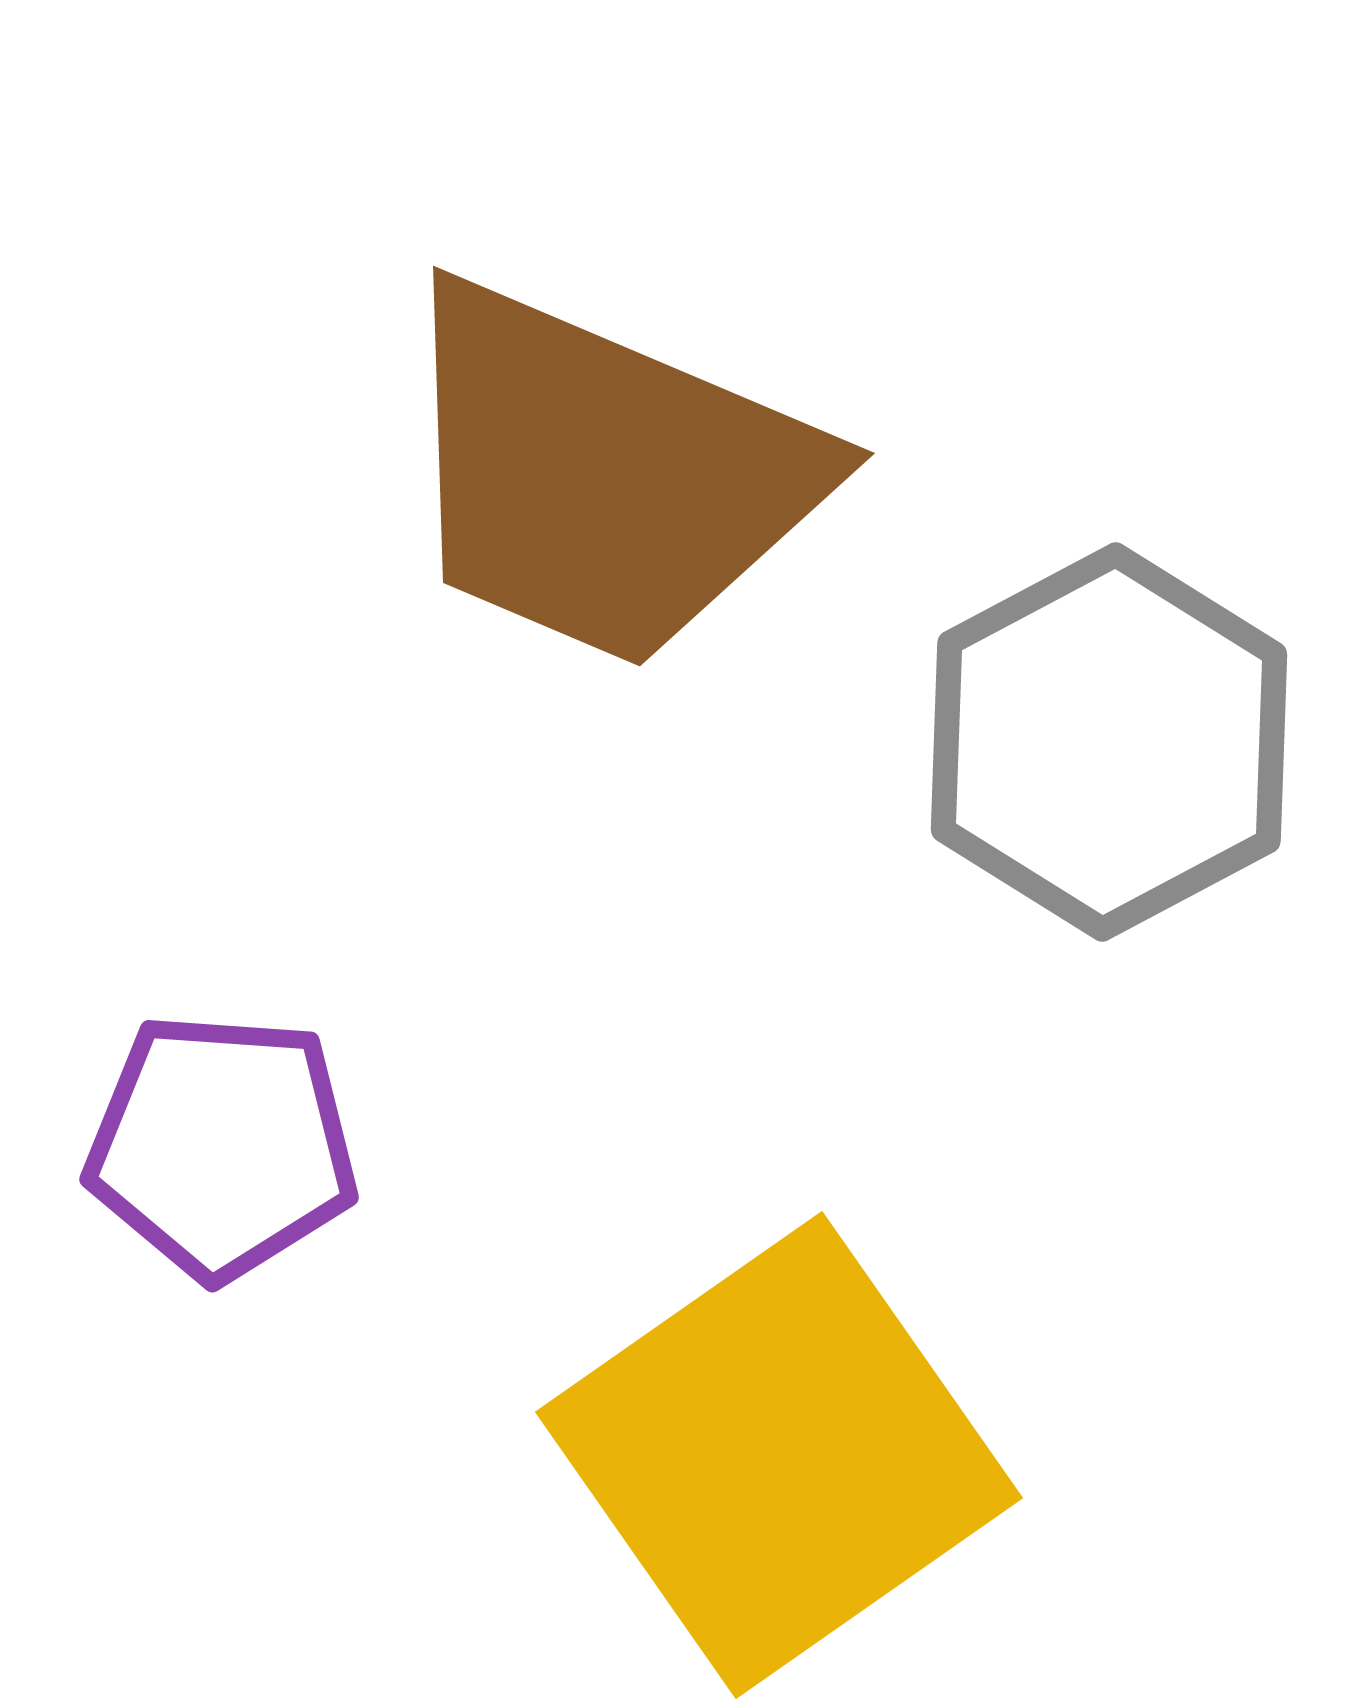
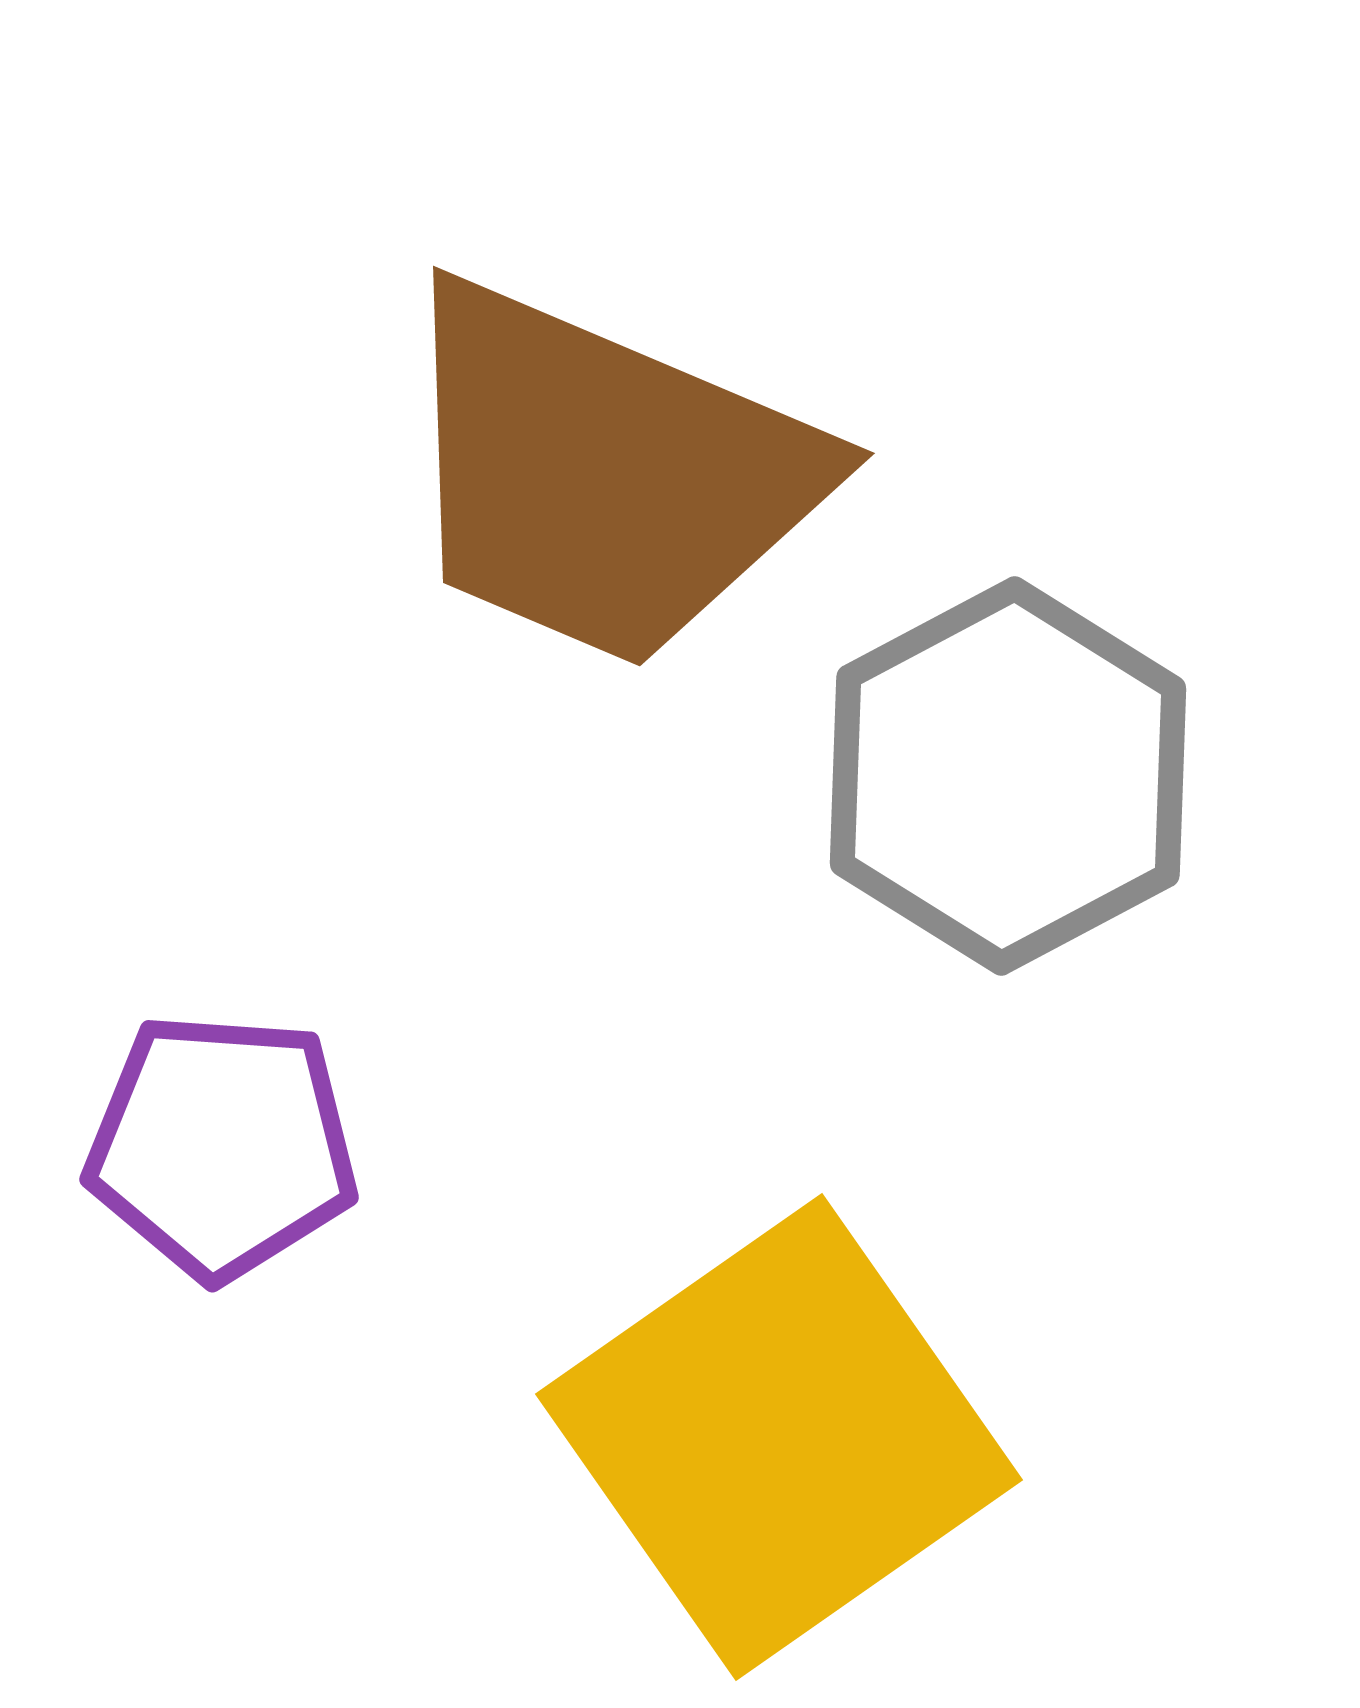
gray hexagon: moved 101 px left, 34 px down
yellow square: moved 18 px up
